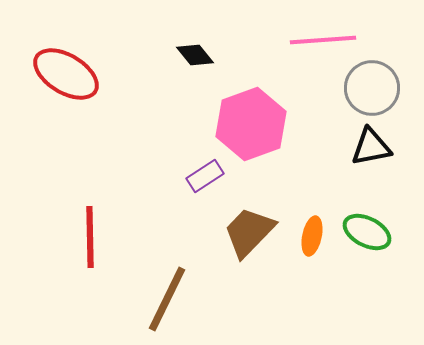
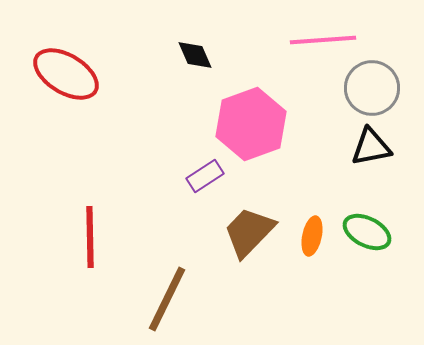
black diamond: rotated 15 degrees clockwise
